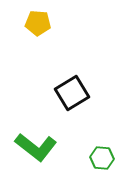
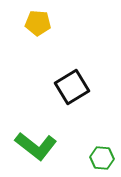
black square: moved 6 px up
green L-shape: moved 1 px up
